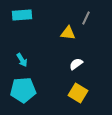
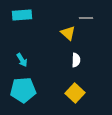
gray line: rotated 64 degrees clockwise
yellow triangle: rotated 35 degrees clockwise
white semicircle: moved 4 px up; rotated 128 degrees clockwise
yellow square: moved 3 px left; rotated 12 degrees clockwise
